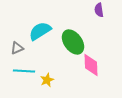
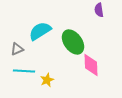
gray triangle: moved 1 px down
